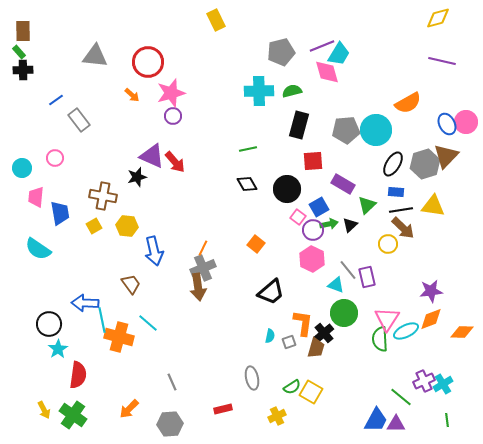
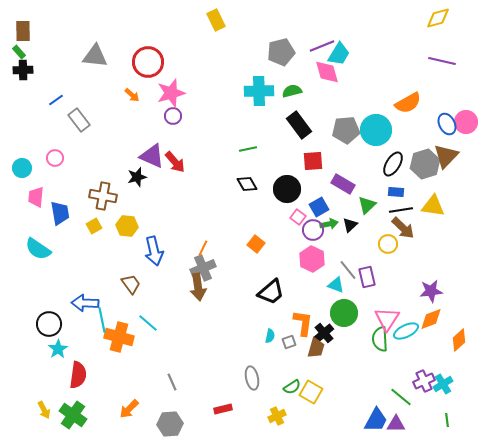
black rectangle at (299, 125): rotated 52 degrees counterclockwise
orange diamond at (462, 332): moved 3 px left, 8 px down; rotated 45 degrees counterclockwise
